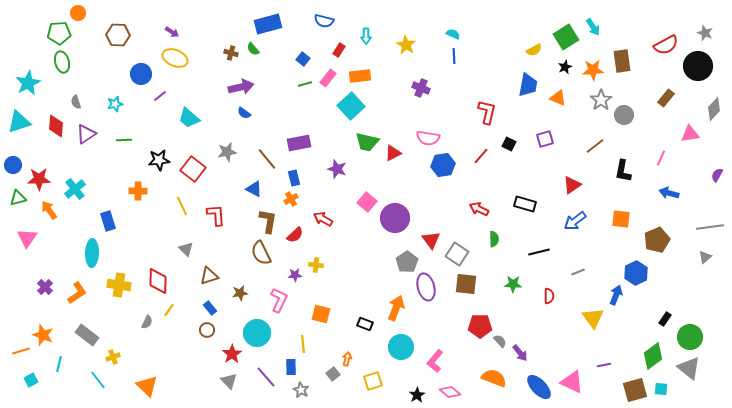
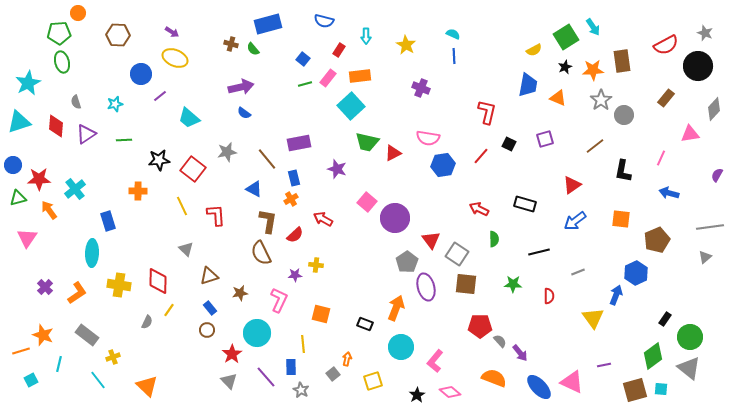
brown cross at (231, 53): moved 9 px up
